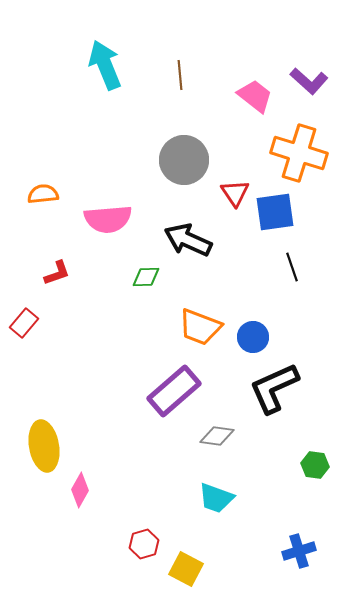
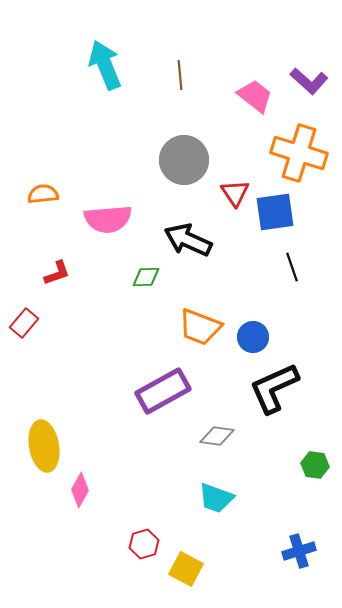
purple rectangle: moved 11 px left; rotated 12 degrees clockwise
